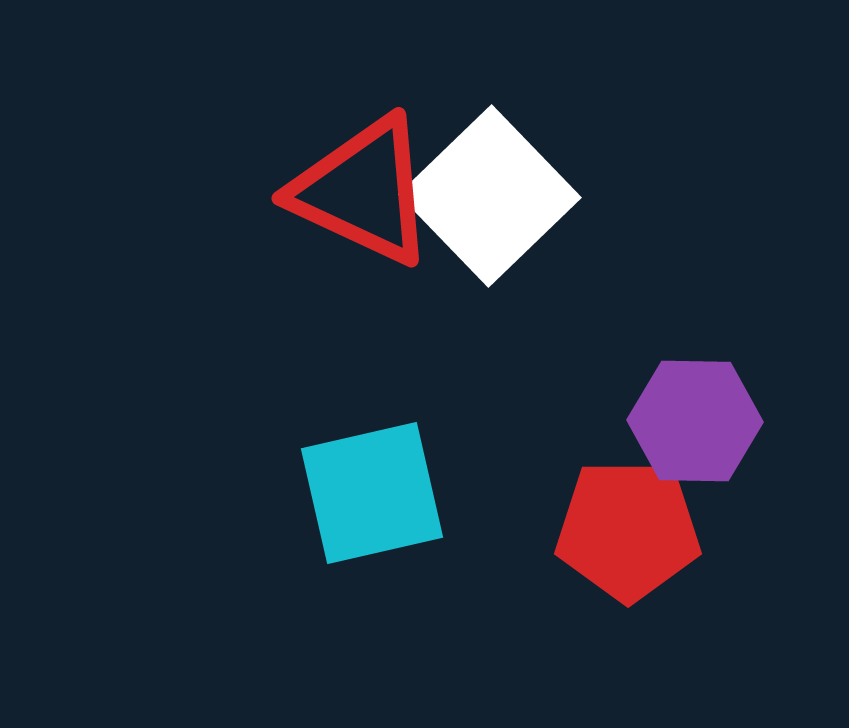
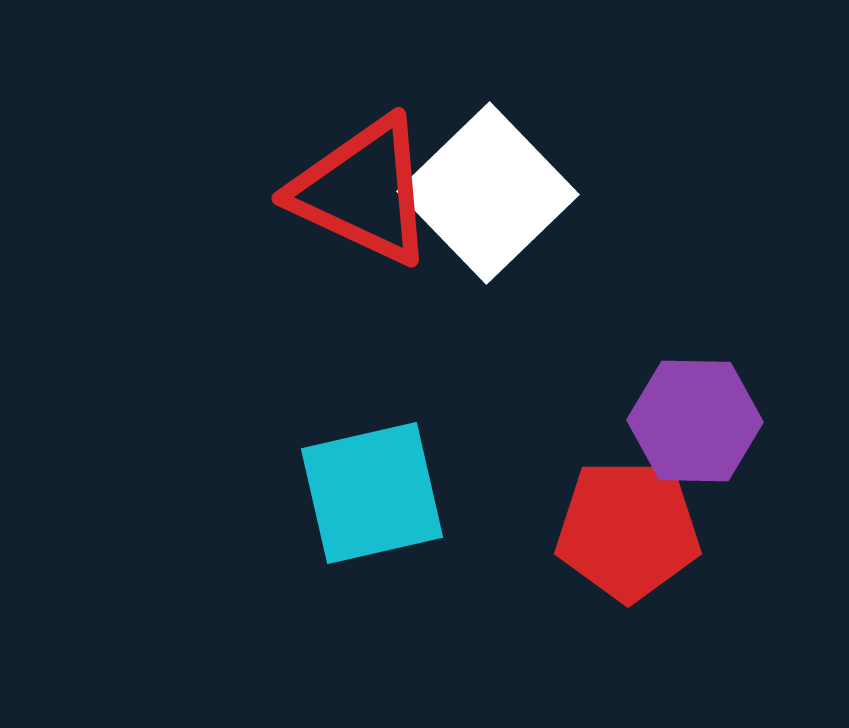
white square: moved 2 px left, 3 px up
